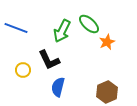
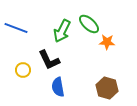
orange star: rotated 28 degrees clockwise
blue semicircle: rotated 24 degrees counterclockwise
brown hexagon: moved 4 px up; rotated 20 degrees counterclockwise
